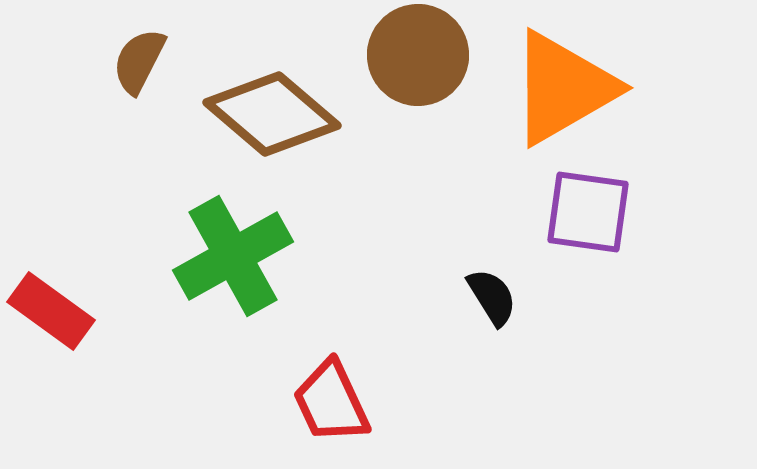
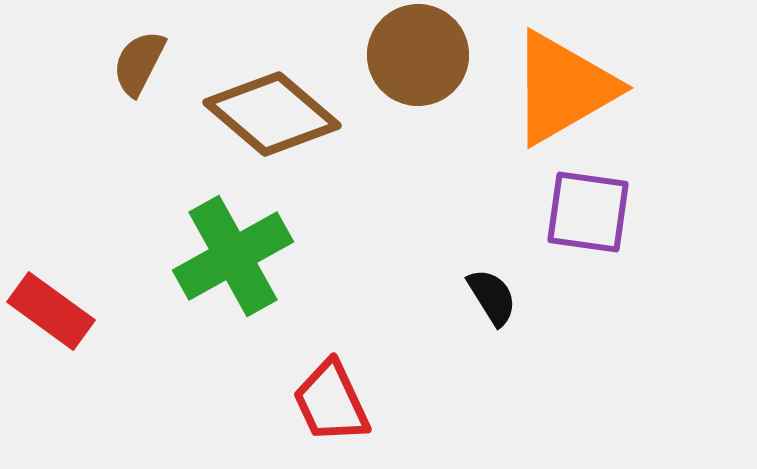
brown semicircle: moved 2 px down
